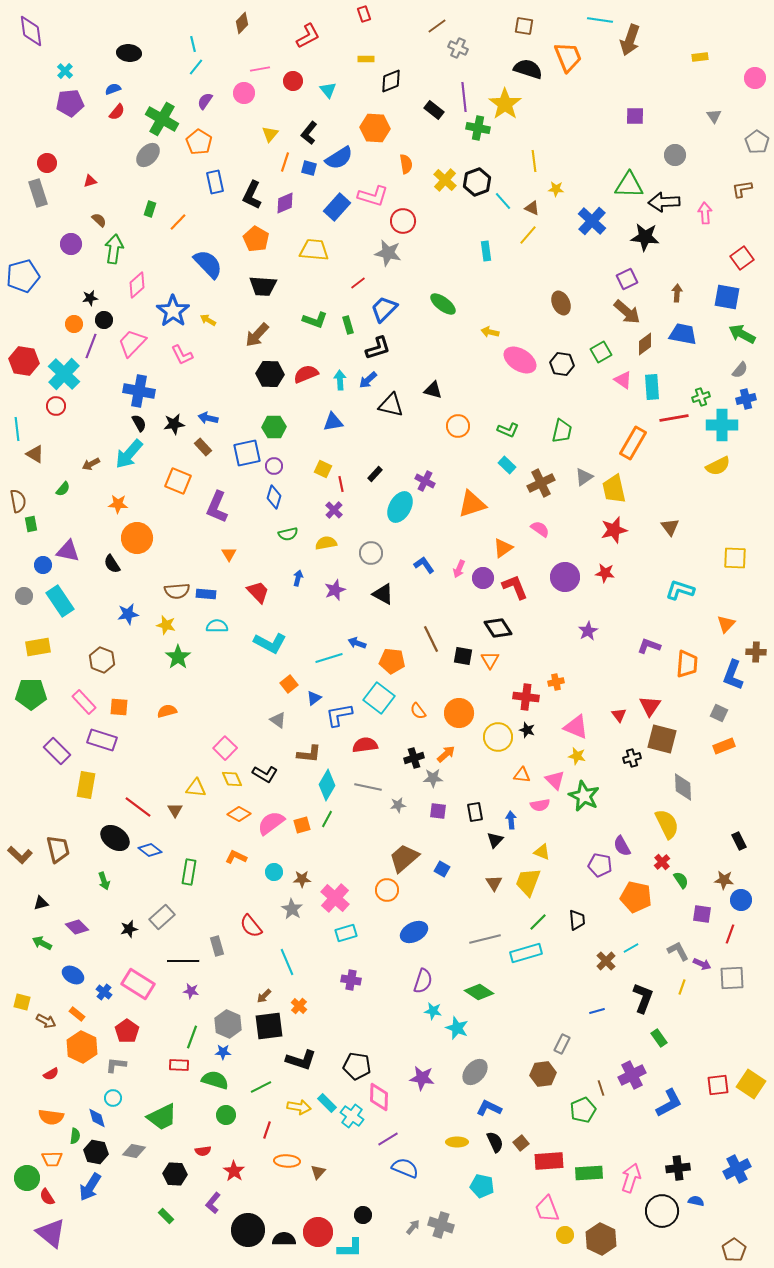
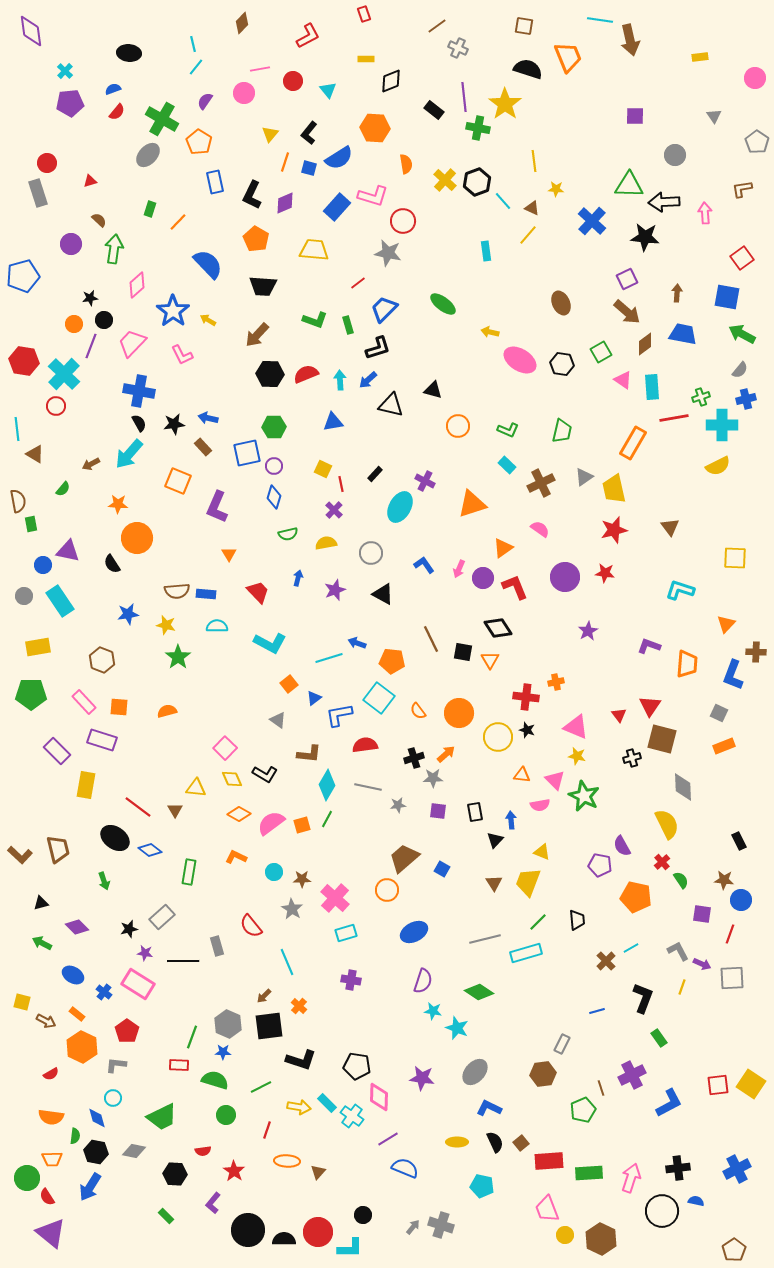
brown arrow at (630, 40): rotated 32 degrees counterclockwise
black square at (463, 656): moved 4 px up
purple star at (191, 991): moved 46 px left, 38 px up
